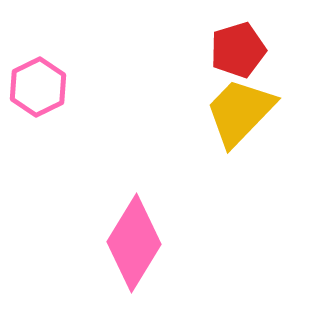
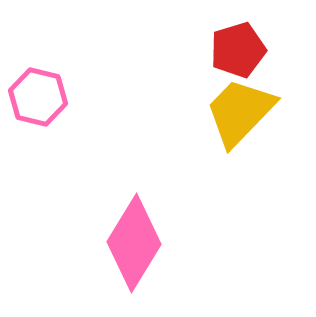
pink hexagon: moved 10 px down; rotated 20 degrees counterclockwise
